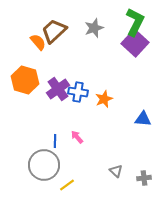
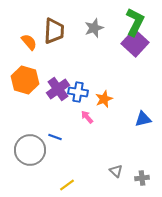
brown trapezoid: rotated 136 degrees clockwise
orange semicircle: moved 9 px left
blue triangle: rotated 18 degrees counterclockwise
pink arrow: moved 10 px right, 20 px up
blue line: moved 4 px up; rotated 72 degrees counterclockwise
gray circle: moved 14 px left, 15 px up
gray cross: moved 2 px left
